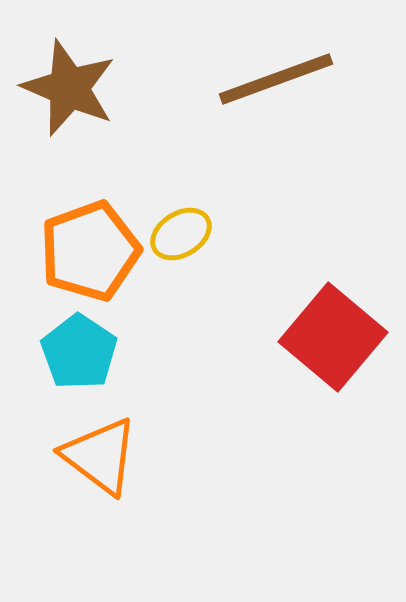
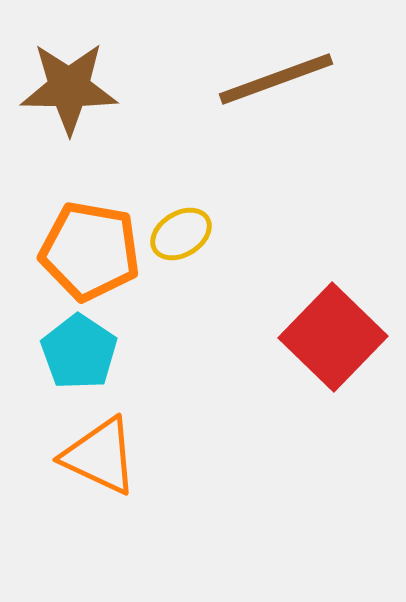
brown star: rotated 22 degrees counterclockwise
orange pentagon: rotated 30 degrees clockwise
red square: rotated 4 degrees clockwise
orange triangle: rotated 12 degrees counterclockwise
